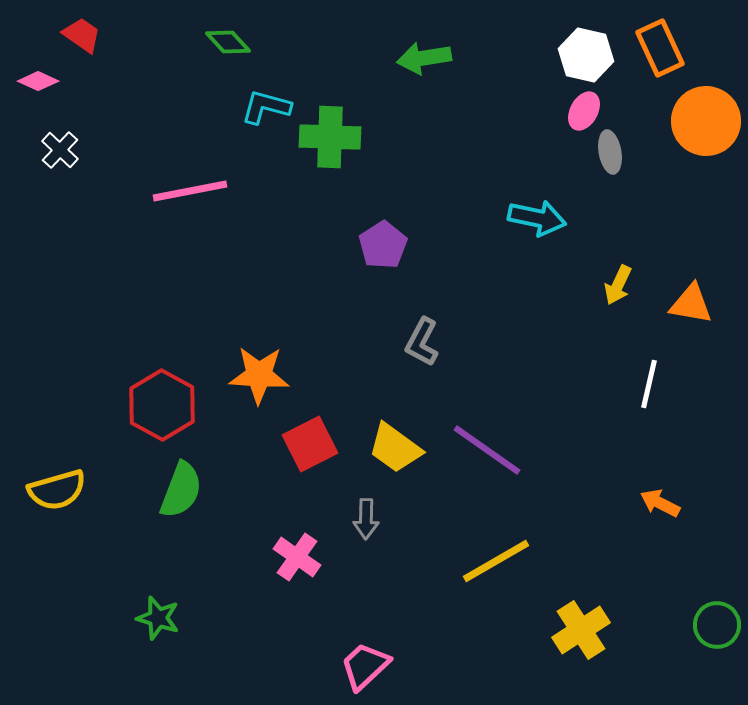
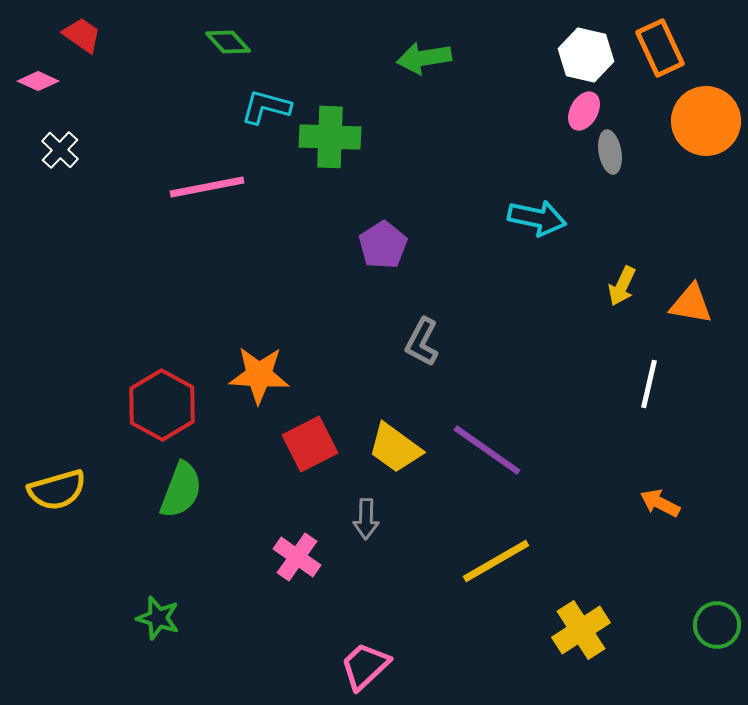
pink line: moved 17 px right, 4 px up
yellow arrow: moved 4 px right, 1 px down
